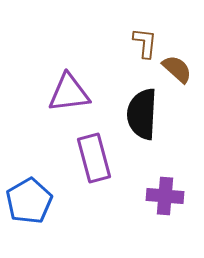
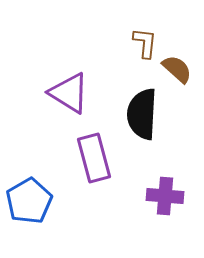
purple triangle: rotated 39 degrees clockwise
